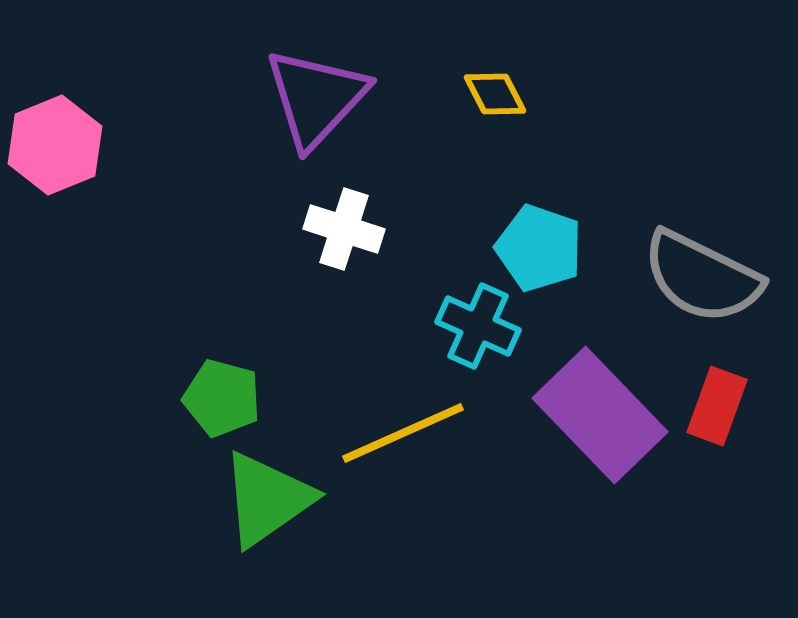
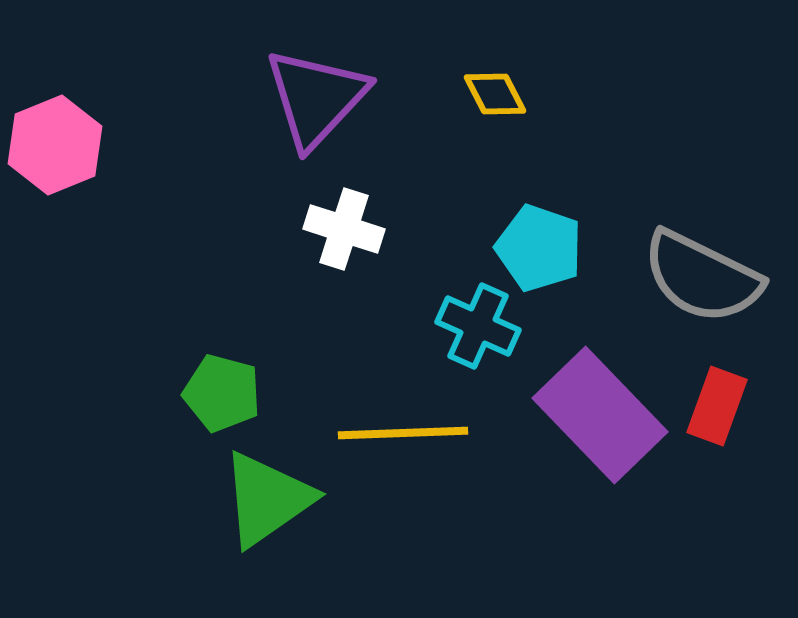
green pentagon: moved 5 px up
yellow line: rotated 22 degrees clockwise
